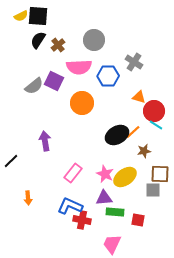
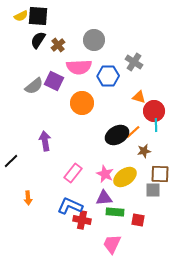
cyan line: rotated 56 degrees clockwise
